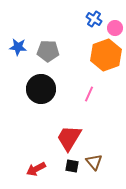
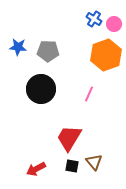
pink circle: moved 1 px left, 4 px up
